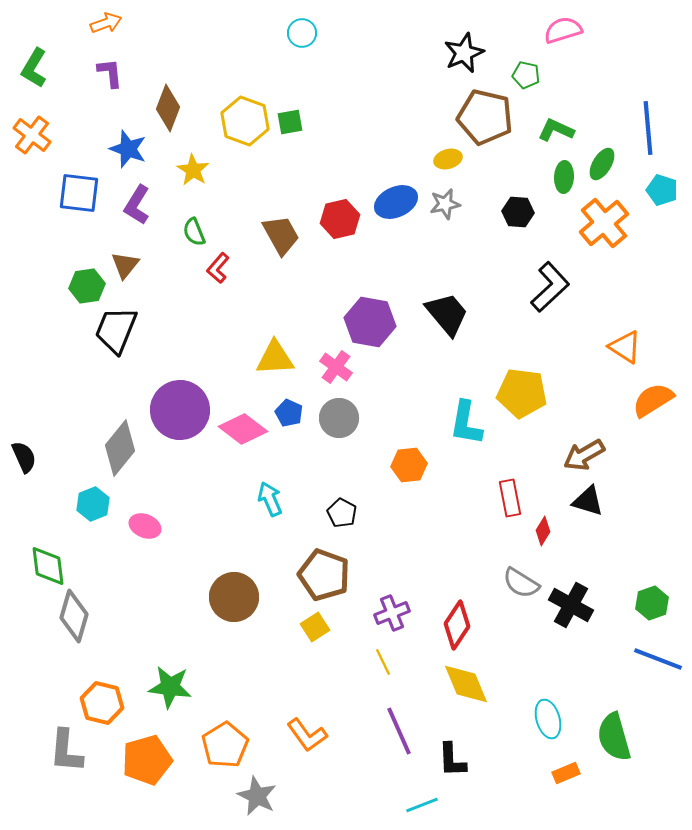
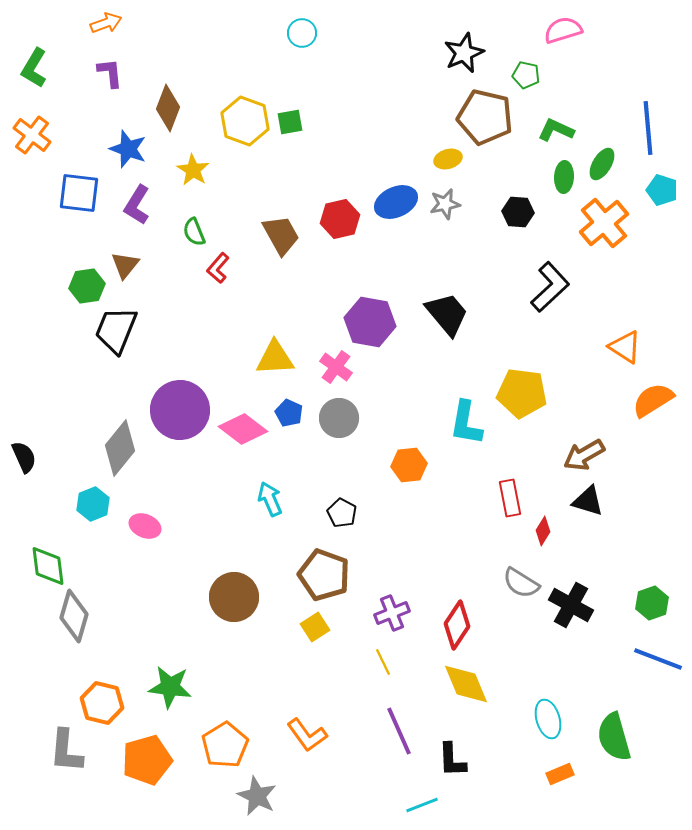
orange rectangle at (566, 773): moved 6 px left, 1 px down
